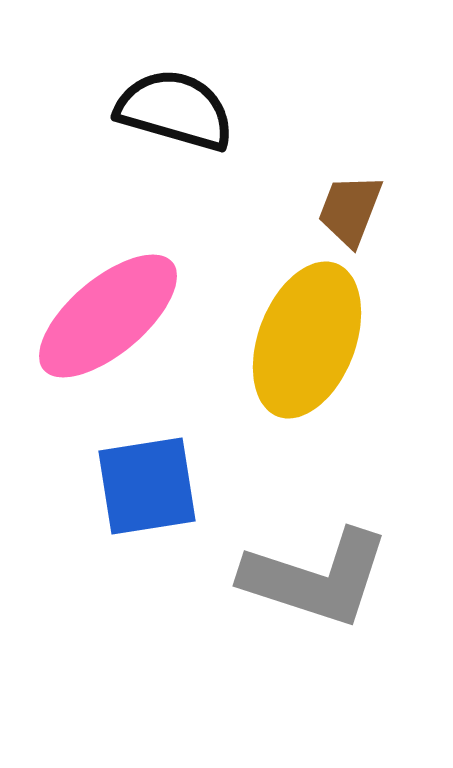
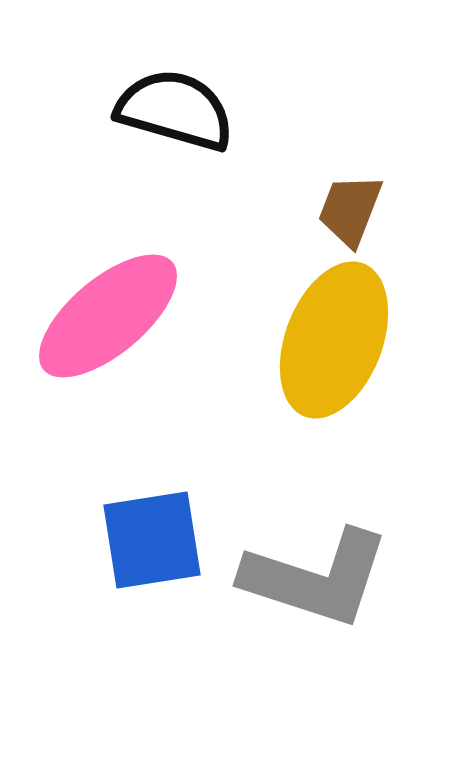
yellow ellipse: moved 27 px right
blue square: moved 5 px right, 54 px down
